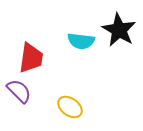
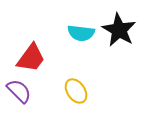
cyan semicircle: moved 8 px up
red trapezoid: rotated 28 degrees clockwise
yellow ellipse: moved 6 px right, 16 px up; rotated 20 degrees clockwise
